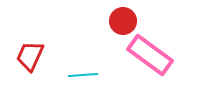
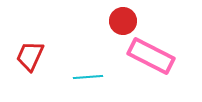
pink rectangle: moved 1 px right, 1 px down; rotated 9 degrees counterclockwise
cyan line: moved 5 px right, 2 px down
